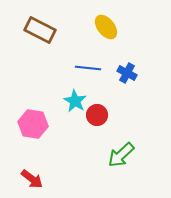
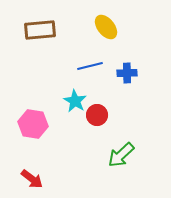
brown rectangle: rotated 32 degrees counterclockwise
blue line: moved 2 px right, 2 px up; rotated 20 degrees counterclockwise
blue cross: rotated 30 degrees counterclockwise
